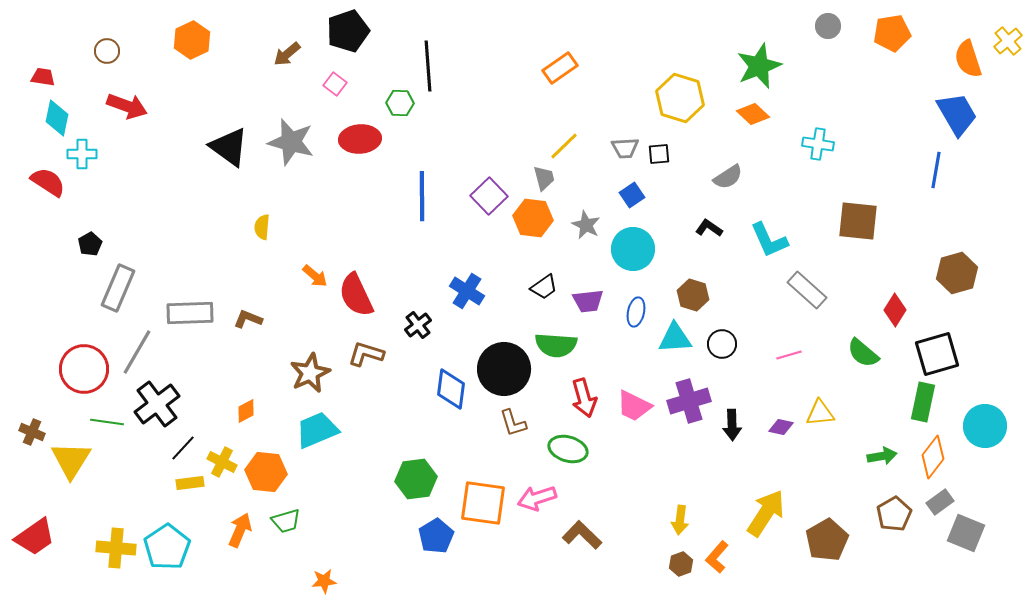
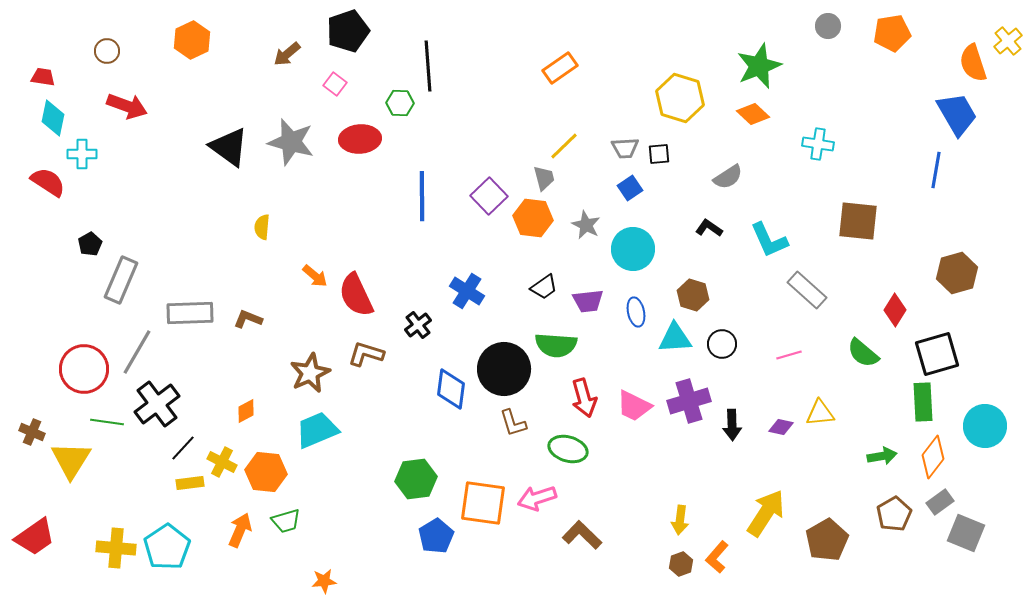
orange semicircle at (968, 59): moved 5 px right, 4 px down
cyan diamond at (57, 118): moved 4 px left
blue square at (632, 195): moved 2 px left, 7 px up
gray rectangle at (118, 288): moved 3 px right, 8 px up
blue ellipse at (636, 312): rotated 24 degrees counterclockwise
green rectangle at (923, 402): rotated 15 degrees counterclockwise
